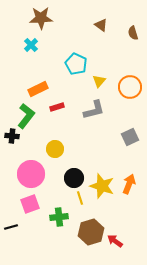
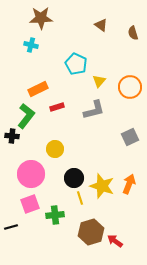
cyan cross: rotated 32 degrees counterclockwise
green cross: moved 4 px left, 2 px up
